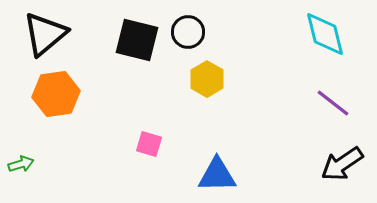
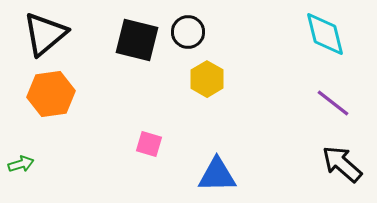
orange hexagon: moved 5 px left
black arrow: rotated 75 degrees clockwise
